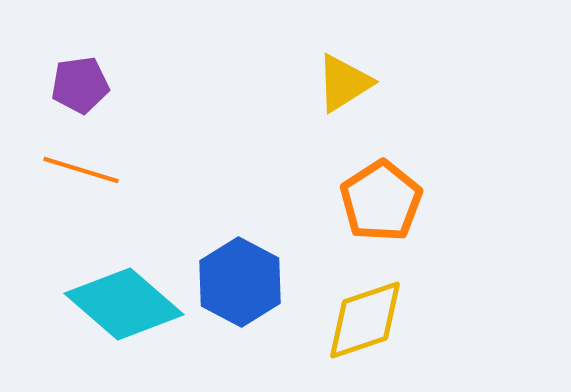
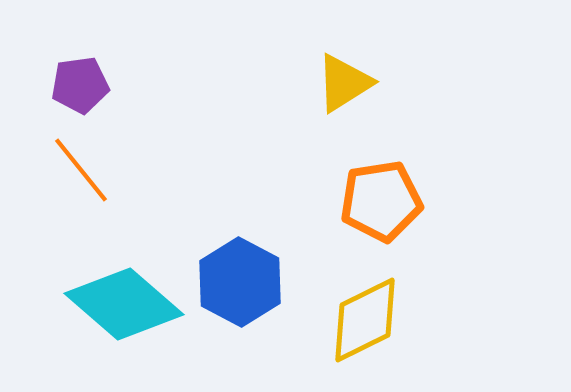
orange line: rotated 34 degrees clockwise
orange pentagon: rotated 24 degrees clockwise
yellow diamond: rotated 8 degrees counterclockwise
